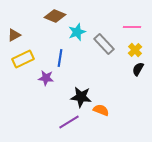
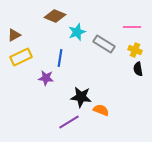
gray rectangle: rotated 15 degrees counterclockwise
yellow cross: rotated 24 degrees counterclockwise
yellow rectangle: moved 2 px left, 2 px up
black semicircle: rotated 40 degrees counterclockwise
